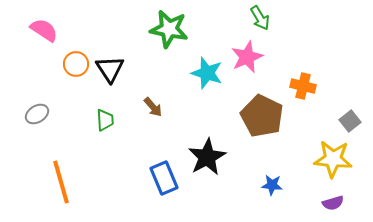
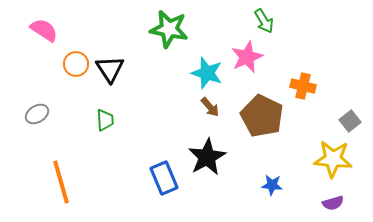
green arrow: moved 4 px right, 3 px down
brown arrow: moved 57 px right
